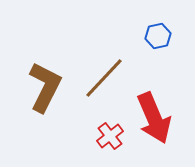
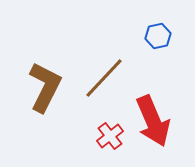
red arrow: moved 1 px left, 3 px down
